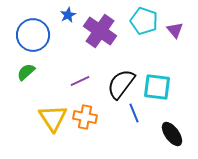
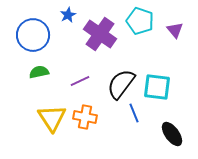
cyan pentagon: moved 4 px left
purple cross: moved 3 px down
green semicircle: moved 13 px right; rotated 30 degrees clockwise
yellow triangle: moved 1 px left
